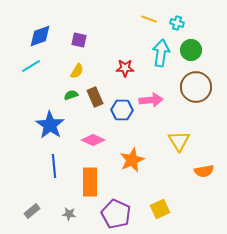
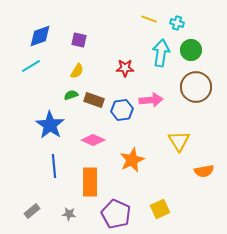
brown rectangle: moved 1 px left, 3 px down; rotated 48 degrees counterclockwise
blue hexagon: rotated 10 degrees counterclockwise
